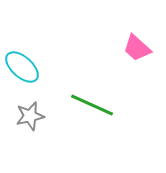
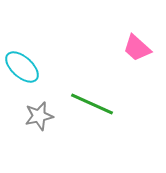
green line: moved 1 px up
gray star: moved 9 px right
